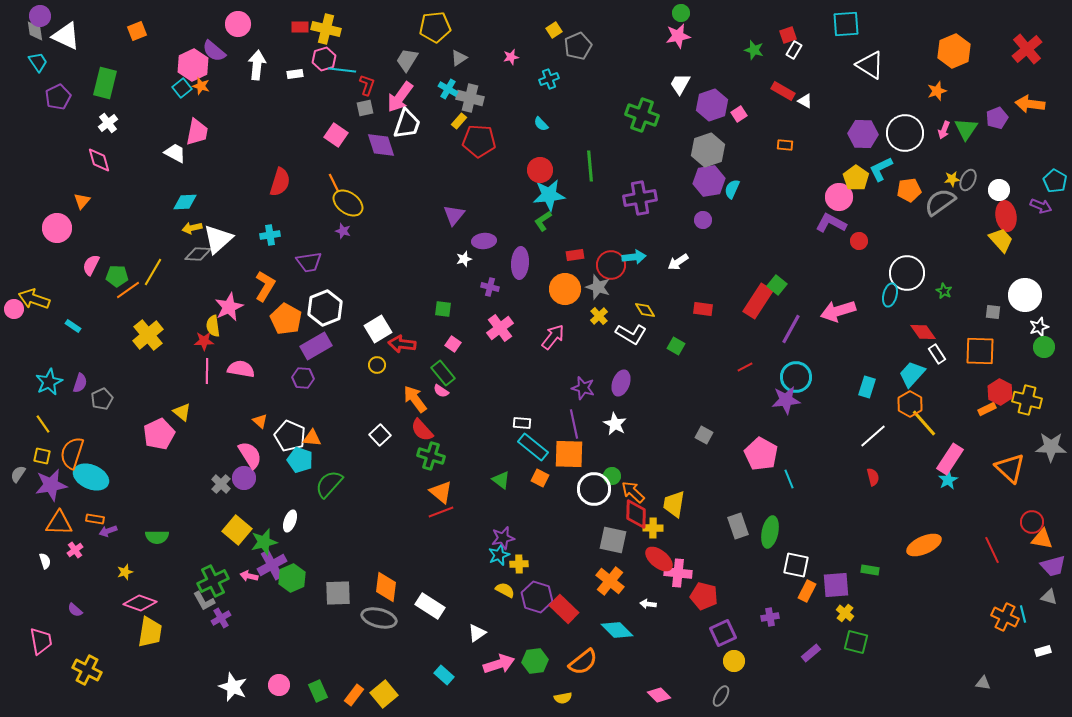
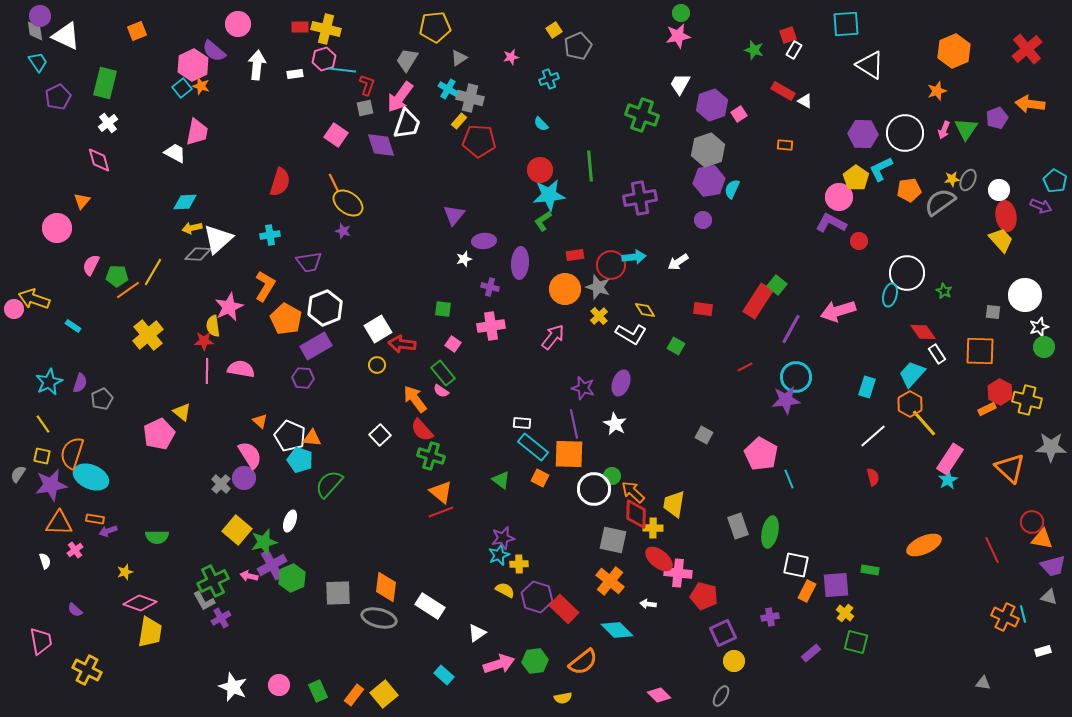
pink cross at (500, 328): moved 9 px left, 2 px up; rotated 28 degrees clockwise
